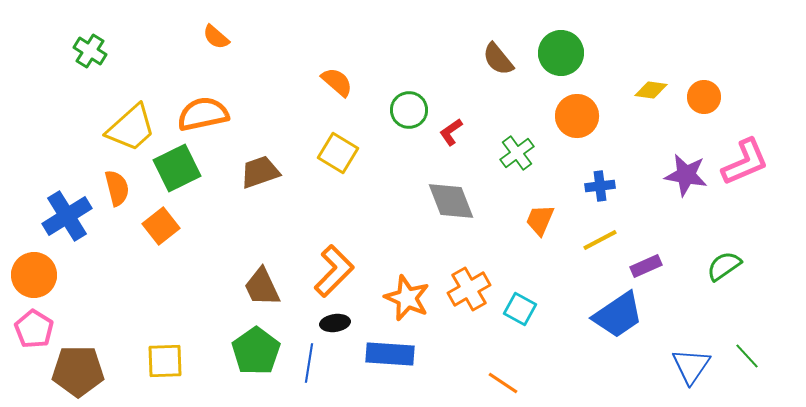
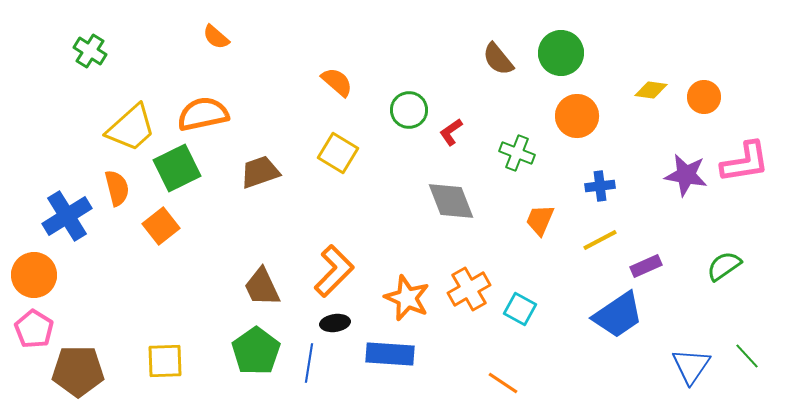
green cross at (517, 153): rotated 32 degrees counterclockwise
pink L-shape at (745, 162): rotated 14 degrees clockwise
